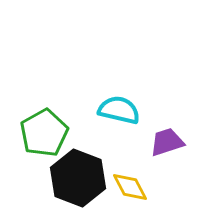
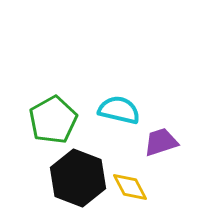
green pentagon: moved 9 px right, 13 px up
purple trapezoid: moved 6 px left
